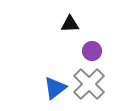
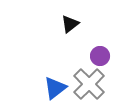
black triangle: rotated 36 degrees counterclockwise
purple circle: moved 8 px right, 5 px down
